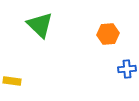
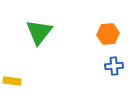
green triangle: moved 1 px left, 7 px down; rotated 24 degrees clockwise
blue cross: moved 13 px left, 3 px up
